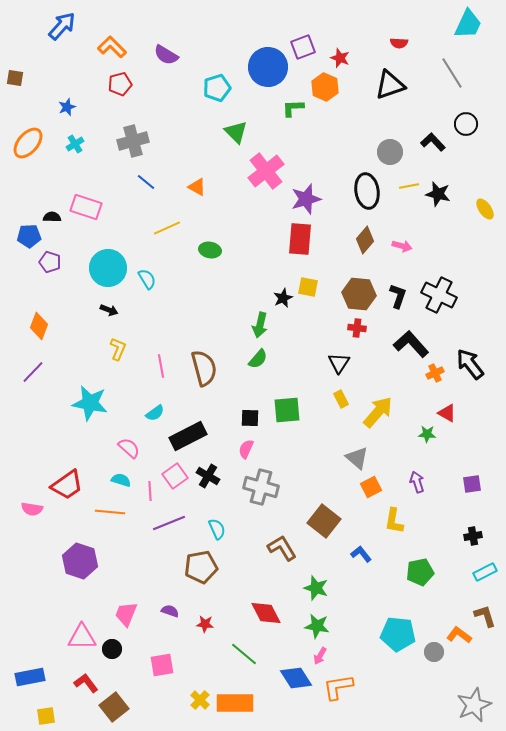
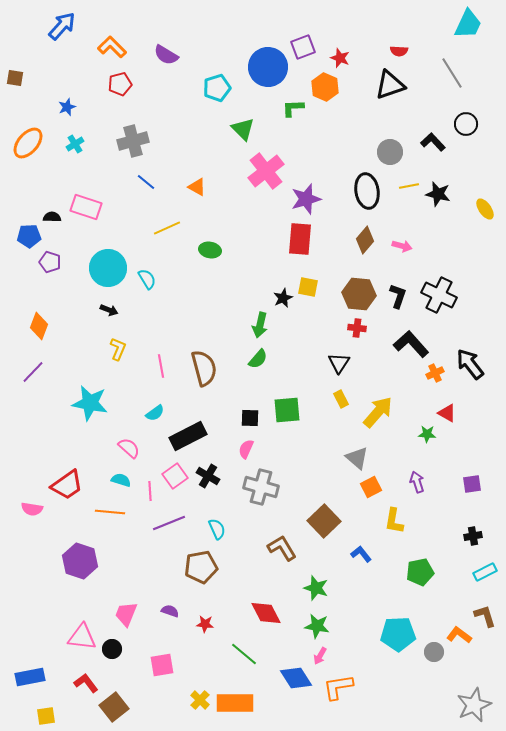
red semicircle at (399, 43): moved 8 px down
green triangle at (236, 132): moved 7 px right, 3 px up
brown square at (324, 521): rotated 8 degrees clockwise
cyan pentagon at (398, 634): rotated 8 degrees counterclockwise
pink triangle at (82, 637): rotated 8 degrees clockwise
